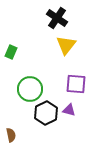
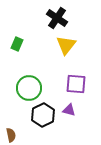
green rectangle: moved 6 px right, 8 px up
green circle: moved 1 px left, 1 px up
black hexagon: moved 3 px left, 2 px down
